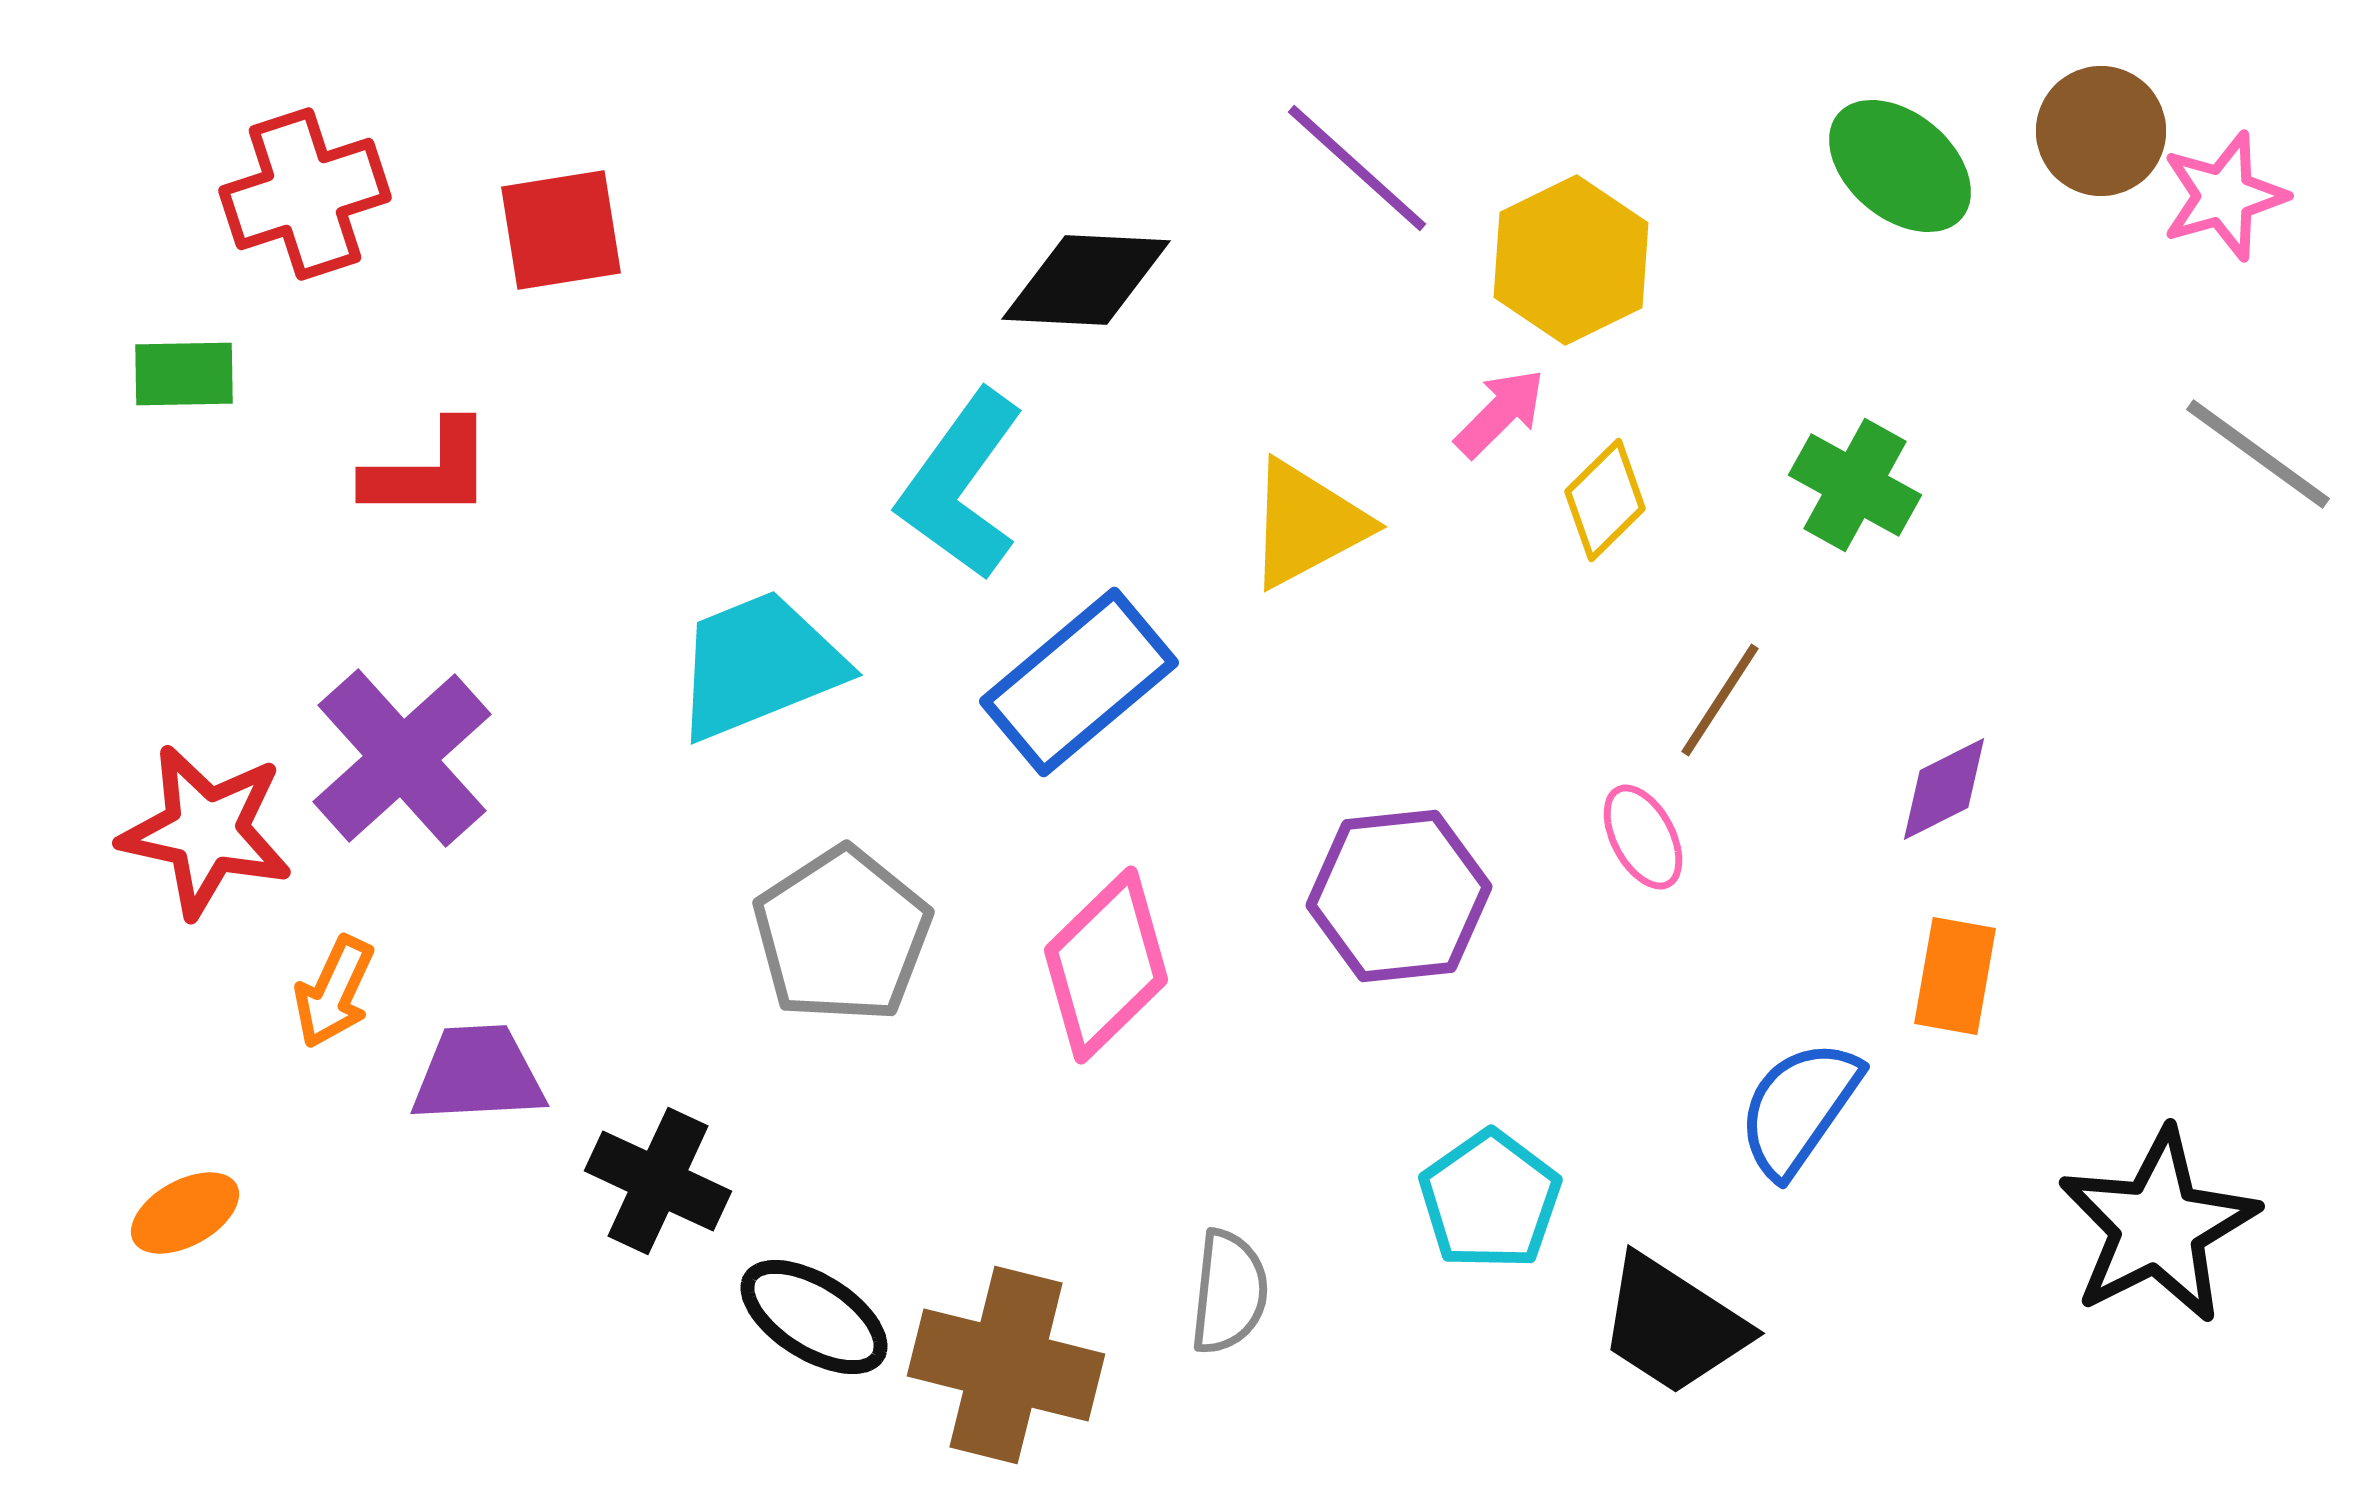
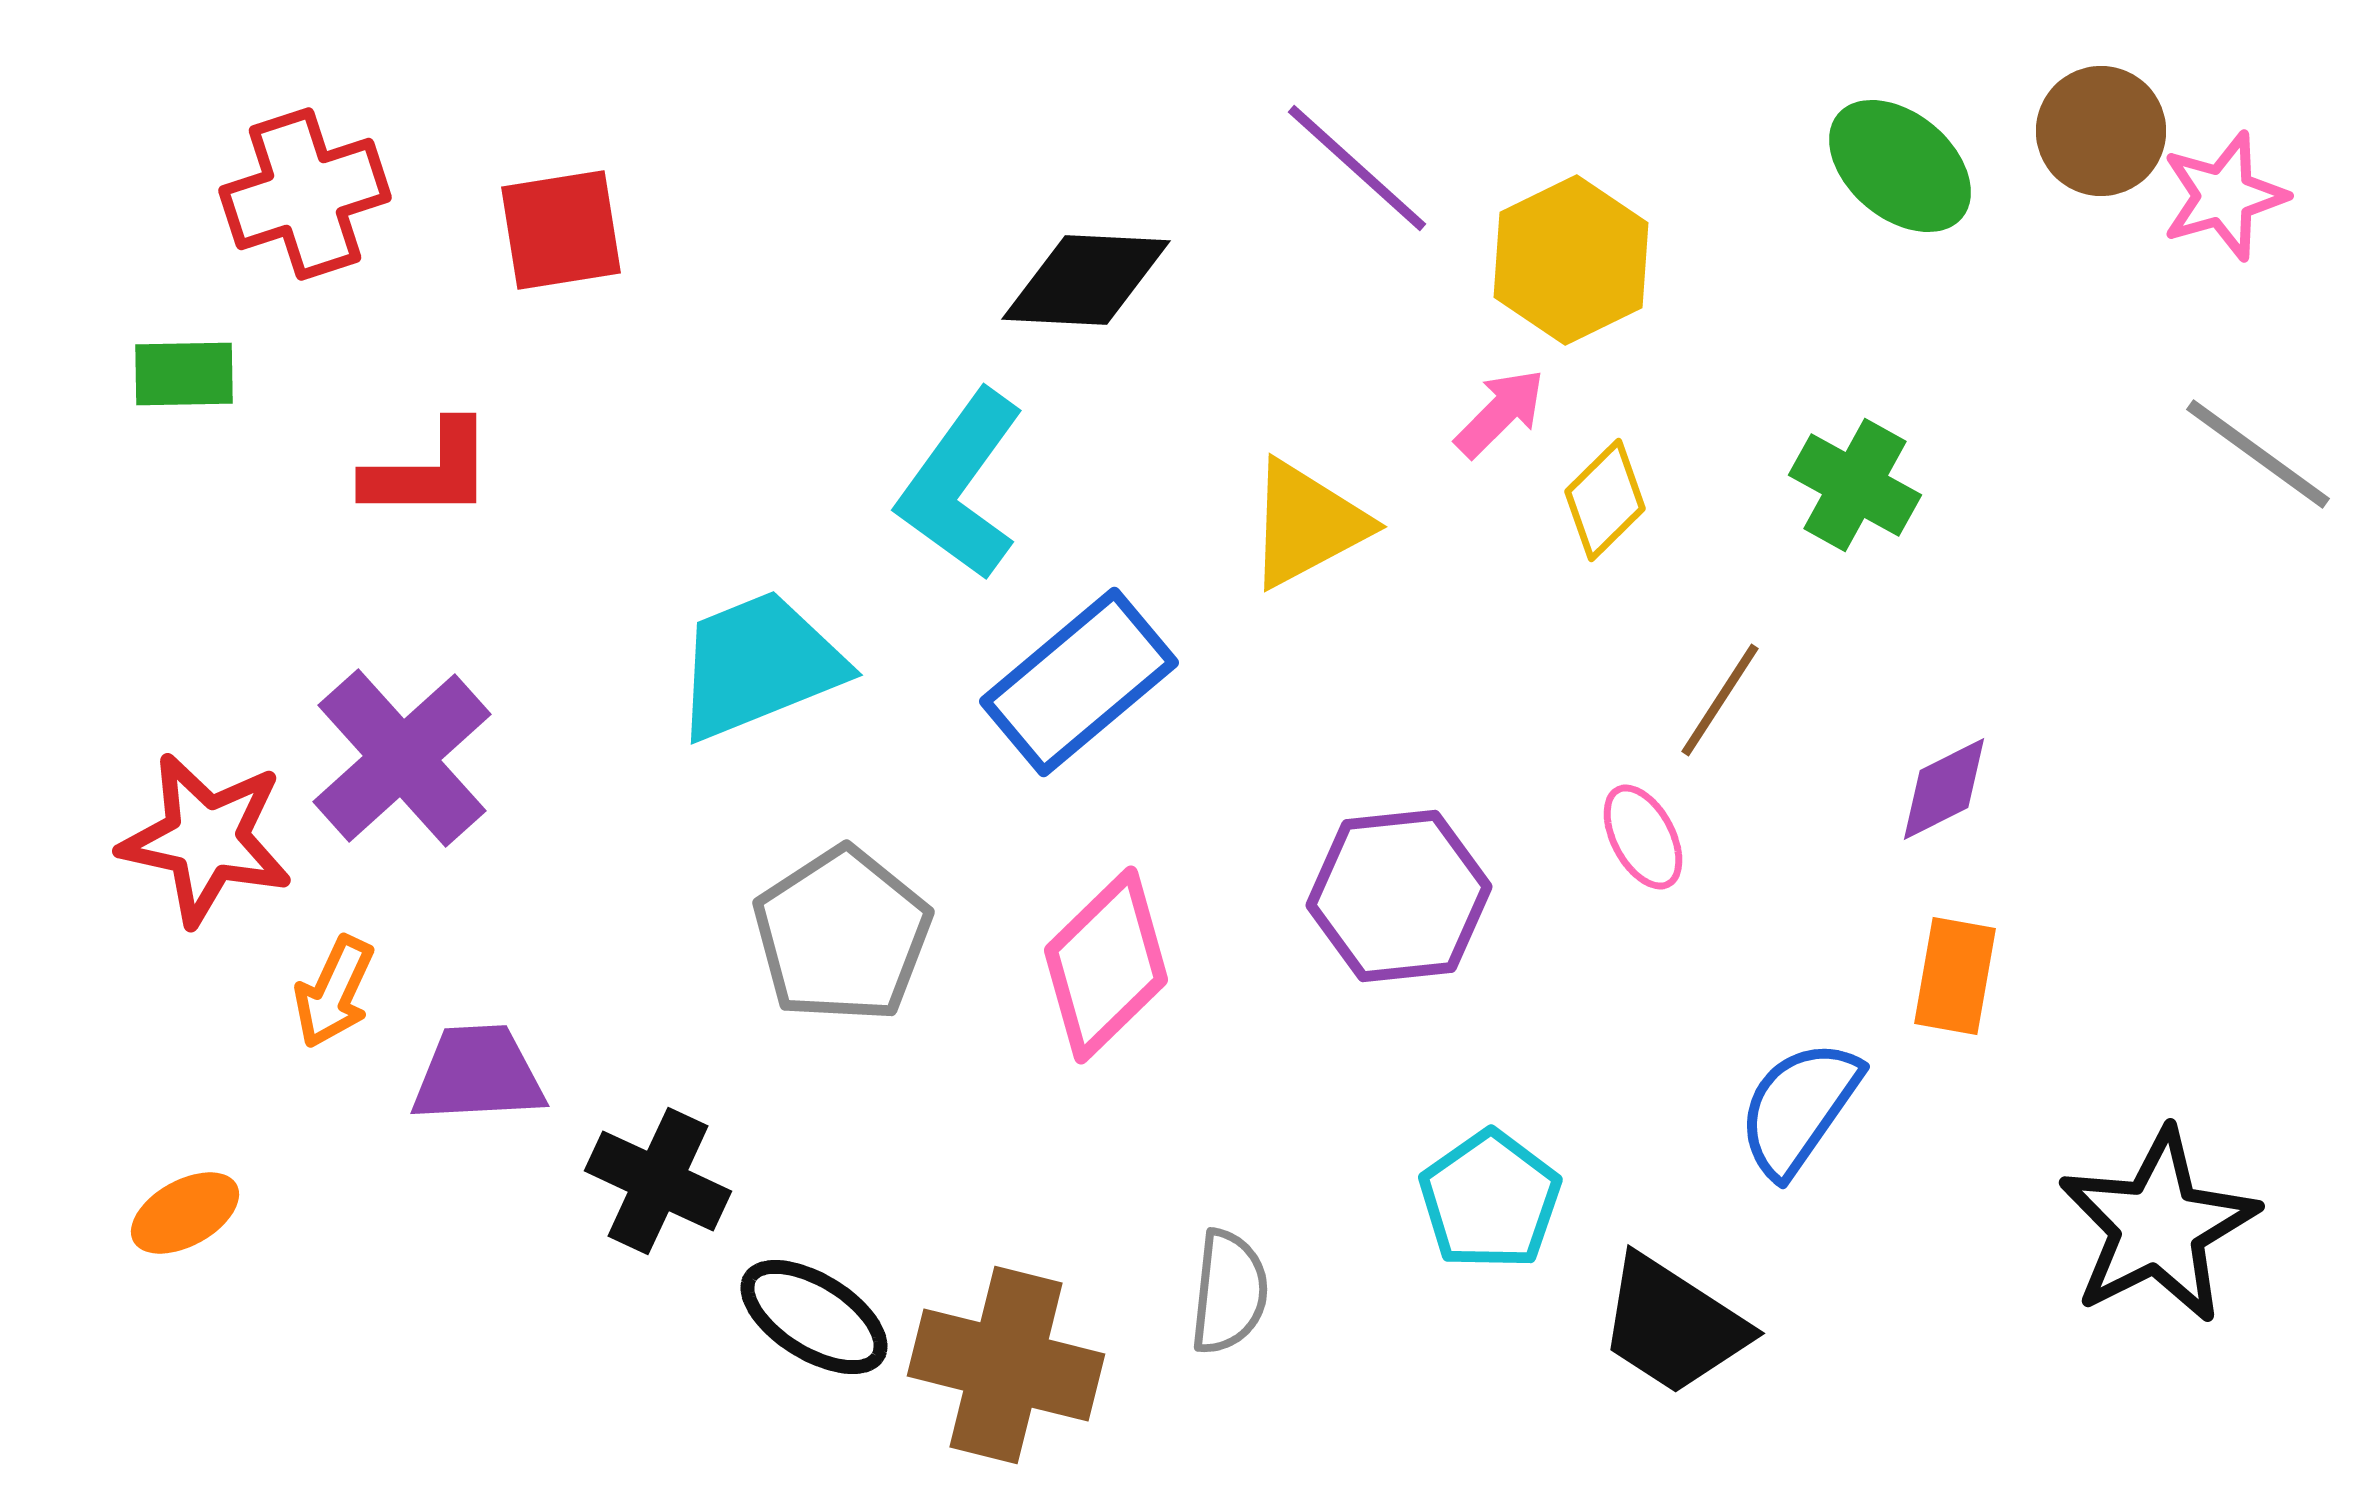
red star: moved 8 px down
